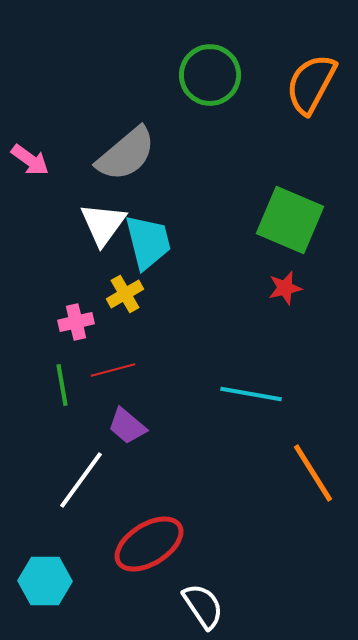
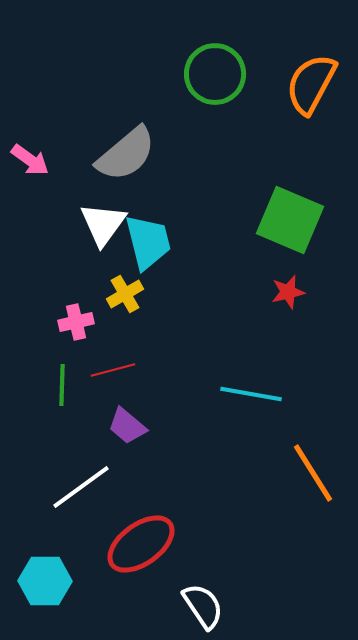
green circle: moved 5 px right, 1 px up
red star: moved 3 px right, 4 px down
green line: rotated 12 degrees clockwise
white line: moved 7 px down; rotated 18 degrees clockwise
red ellipse: moved 8 px left; rotated 4 degrees counterclockwise
